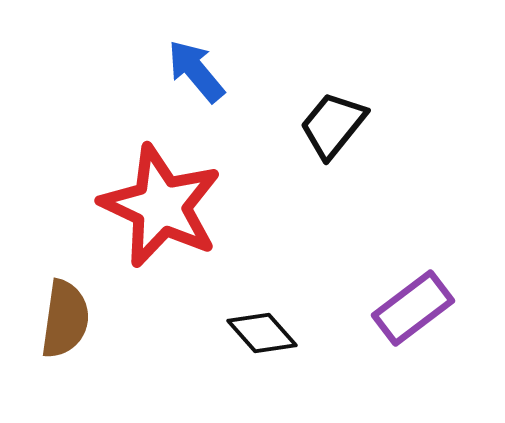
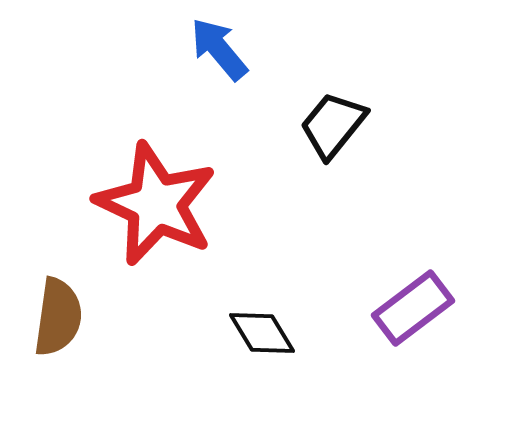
blue arrow: moved 23 px right, 22 px up
red star: moved 5 px left, 2 px up
brown semicircle: moved 7 px left, 2 px up
black diamond: rotated 10 degrees clockwise
